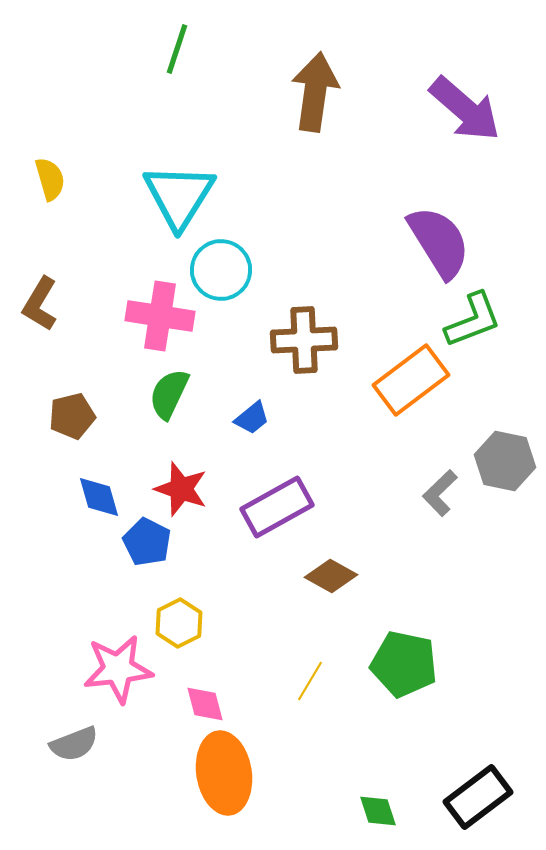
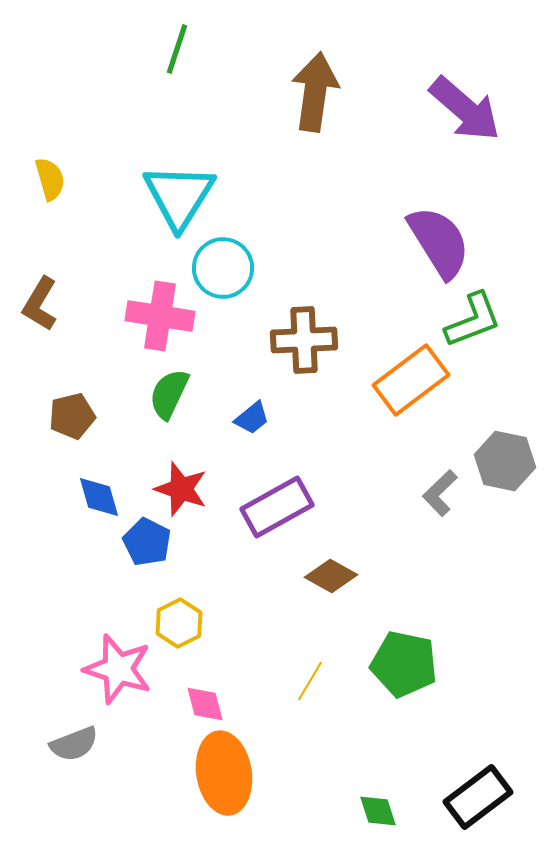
cyan circle: moved 2 px right, 2 px up
pink star: rotated 24 degrees clockwise
